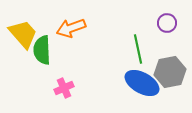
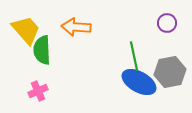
orange arrow: moved 5 px right, 1 px up; rotated 24 degrees clockwise
yellow trapezoid: moved 3 px right, 4 px up
green line: moved 4 px left, 7 px down
blue ellipse: moved 3 px left, 1 px up
pink cross: moved 26 px left, 3 px down
